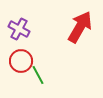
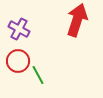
red arrow: moved 3 px left, 7 px up; rotated 12 degrees counterclockwise
red circle: moved 3 px left
